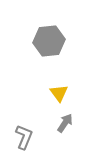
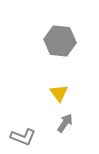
gray hexagon: moved 11 px right; rotated 12 degrees clockwise
gray L-shape: moved 1 px left; rotated 90 degrees clockwise
